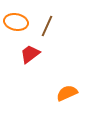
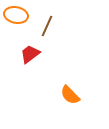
orange ellipse: moved 7 px up
orange semicircle: moved 3 px right, 2 px down; rotated 110 degrees counterclockwise
